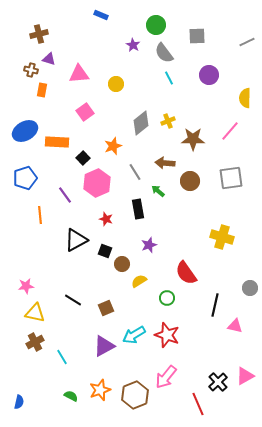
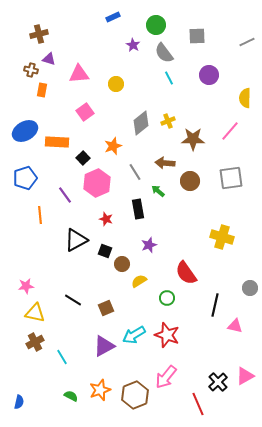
blue rectangle at (101, 15): moved 12 px right, 2 px down; rotated 48 degrees counterclockwise
